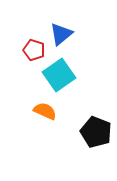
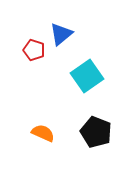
cyan square: moved 28 px right, 1 px down
orange semicircle: moved 2 px left, 22 px down
